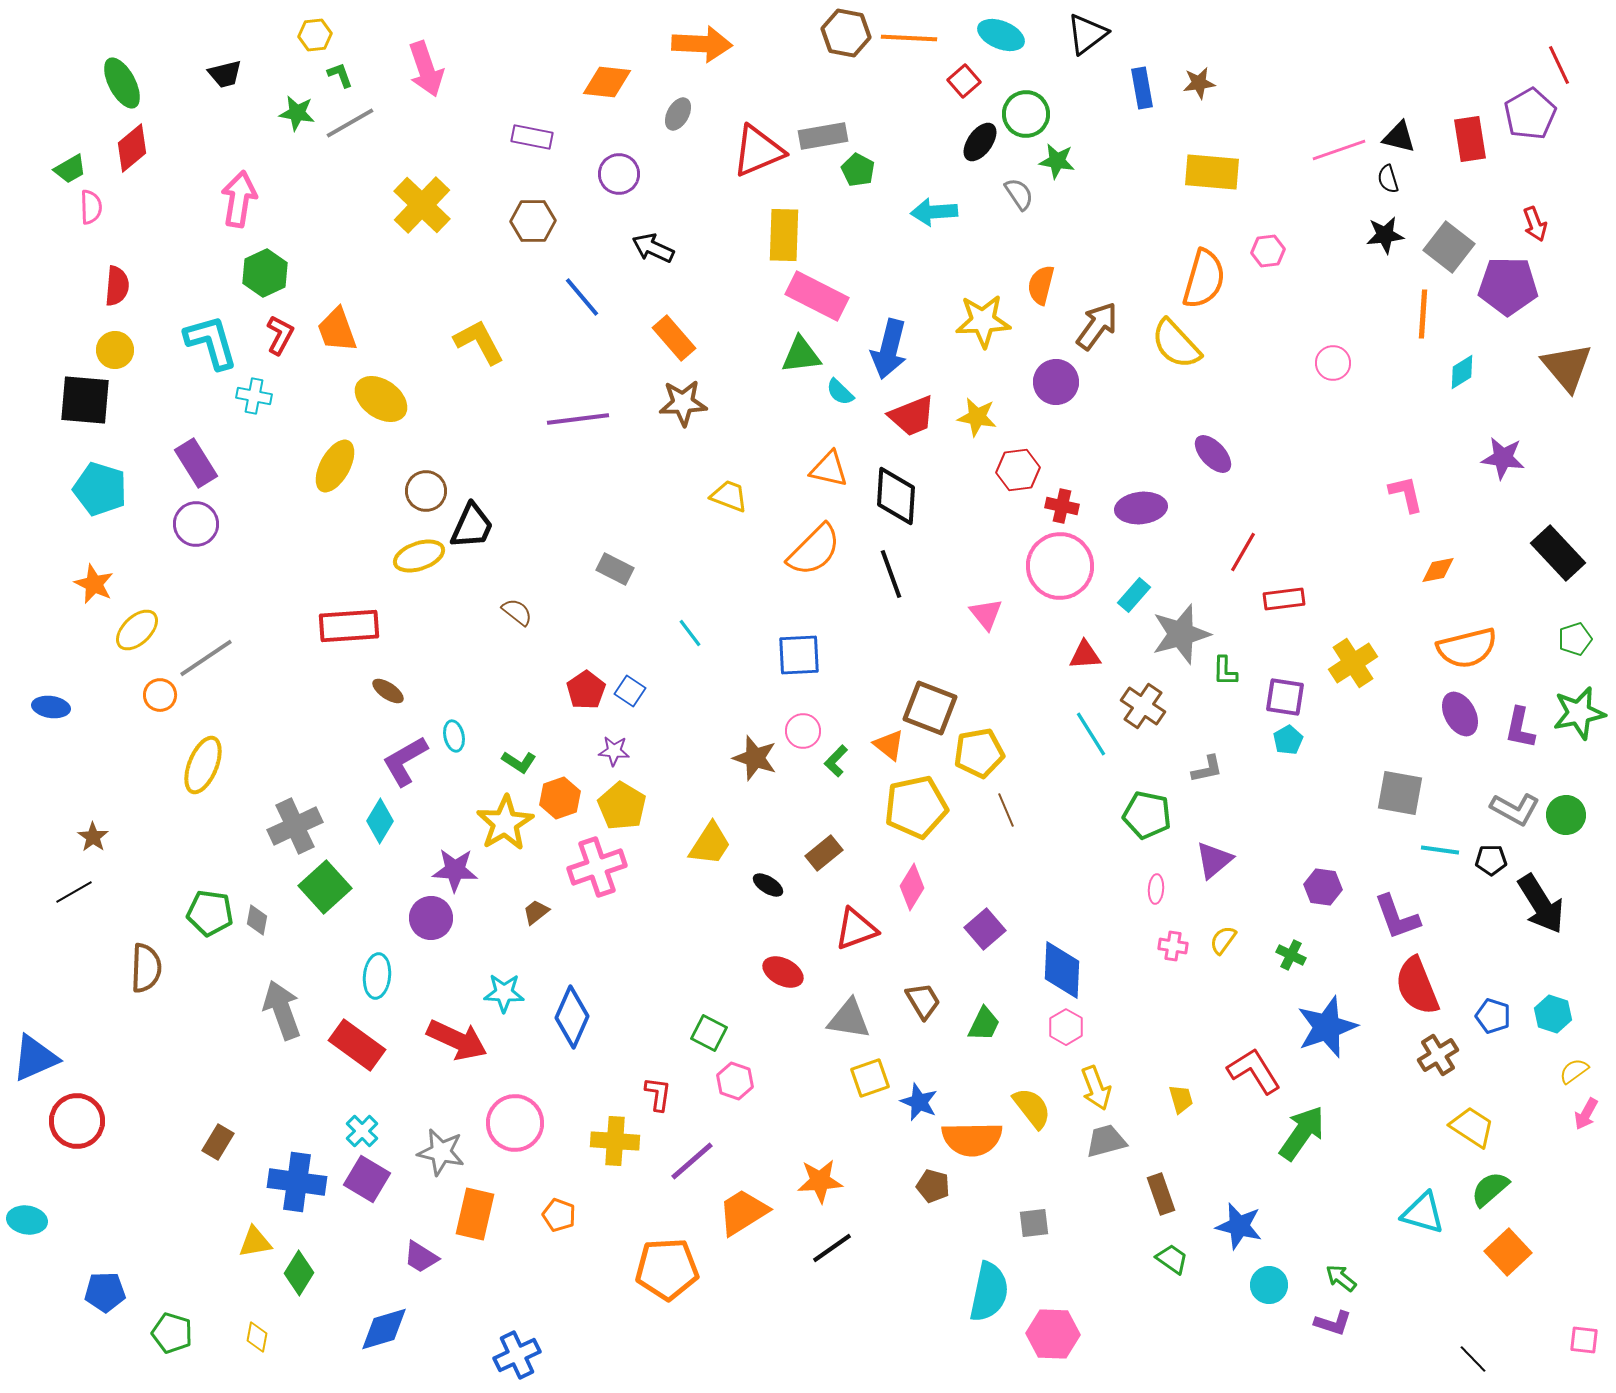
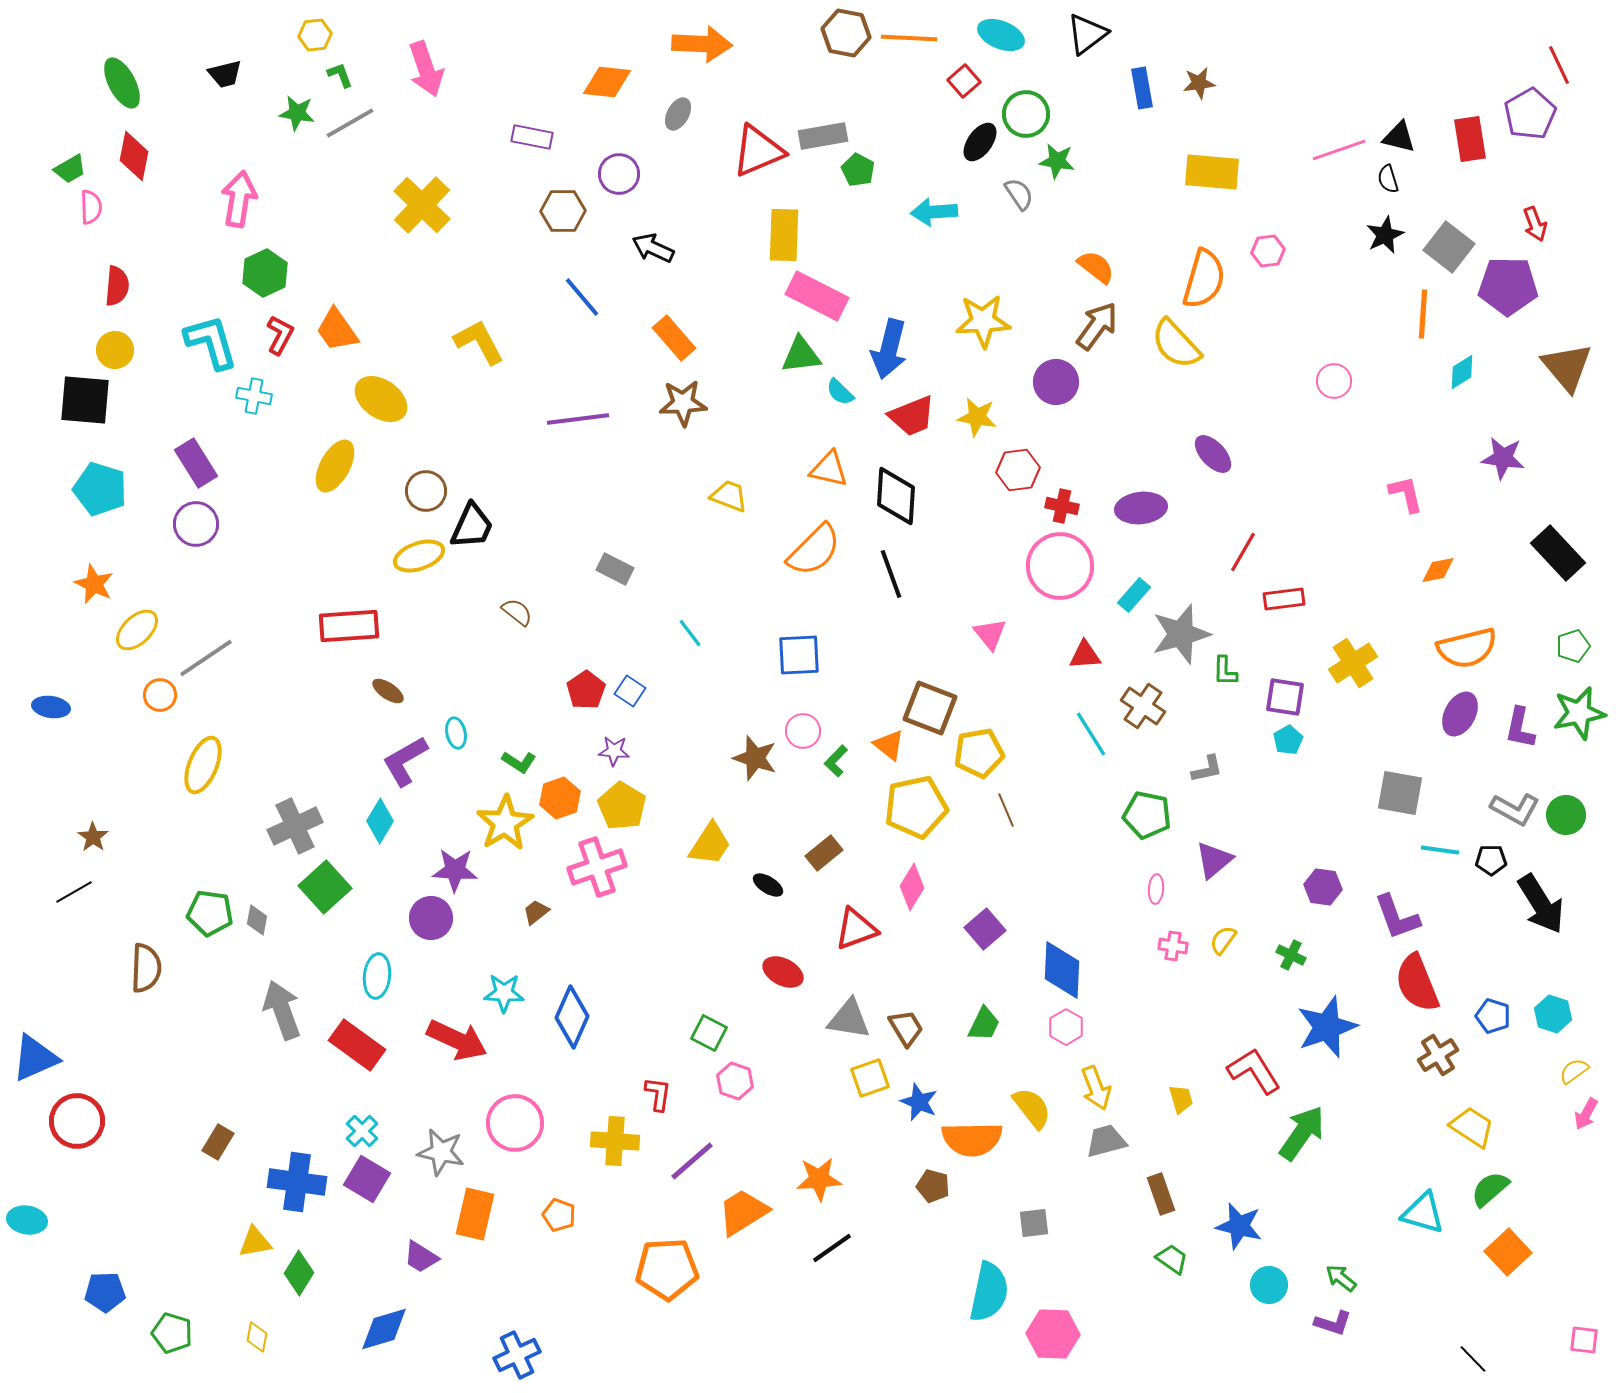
red diamond at (132, 148): moved 2 px right, 8 px down; rotated 39 degrees counterclockwise
brown hexagon at (533, 221): moved 30 px right, 10 px up
black star at (1385, 235): rotated 18 degrees counterclockwise
orange semicircle at (1041, 285): moved 55 px right, 18 px up; rotated 114 degrees clockwise
orange trapezoid at (337, 330): rotated 15 degrees counterclockwise
pink circle at (1333, 363): moved 1 px right, 18 px down
pink triangle at (986, 614): moved 4 px right, 20 px down
green pentagon at (1575, 639): moved 2 px left, 7 px down
purple ellipse at (1460, 714): rotated 57 degrees clockwise
cyan ellipse at (454, 736): moved 2 px right, 3 px up
red semicircle at (1417, 986): moved 3 px up
brown trapezoid at (923, 1001): moved 17 px left, 27 px down
orange star at (820, 1181): moved 1 px left, 2 px up
